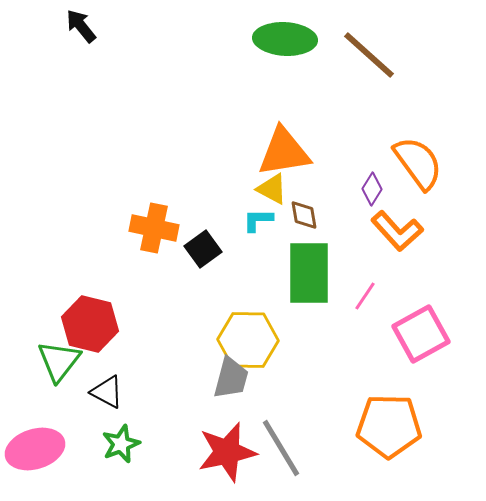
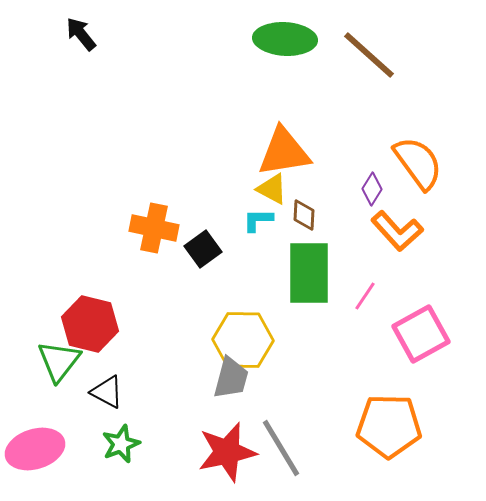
black arrow: moved 8 px down
brown diamond: rotated 12 degrees clockwise
yellow hexagon: moved 5 px left
